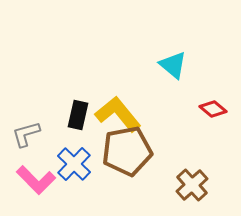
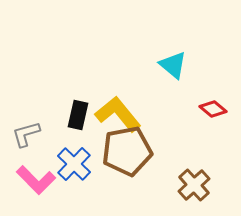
brown cross: moved 2 px right
